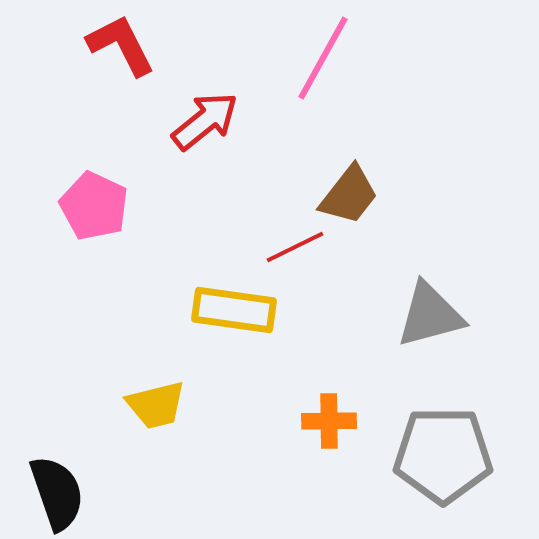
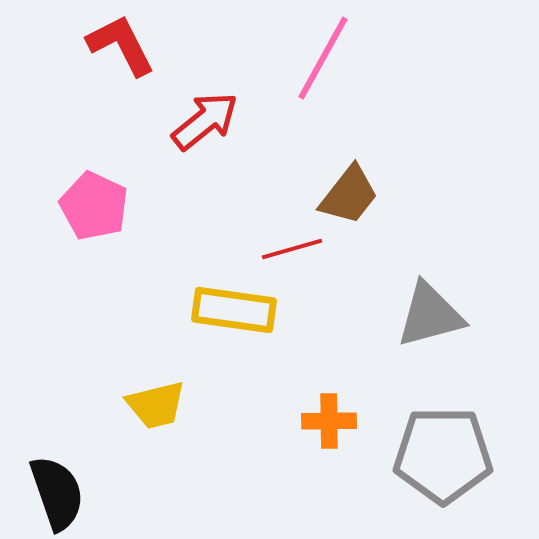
red line: moved 3 px left, 2 px down; rotated 10 degrees clockwise
